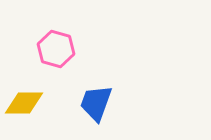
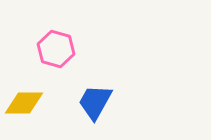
blue trapezoid: moved 1 px left, 1 px up; rotated 9 degrees clockwise
